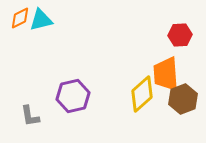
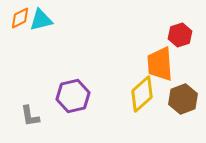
red hexagon: rotated 15 degrees counterclockwise
orange trapezoid: moved 6 px left, 10 px up
